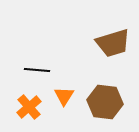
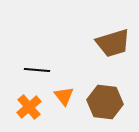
orange triangle: rotated 10 degrees counterclockwise
